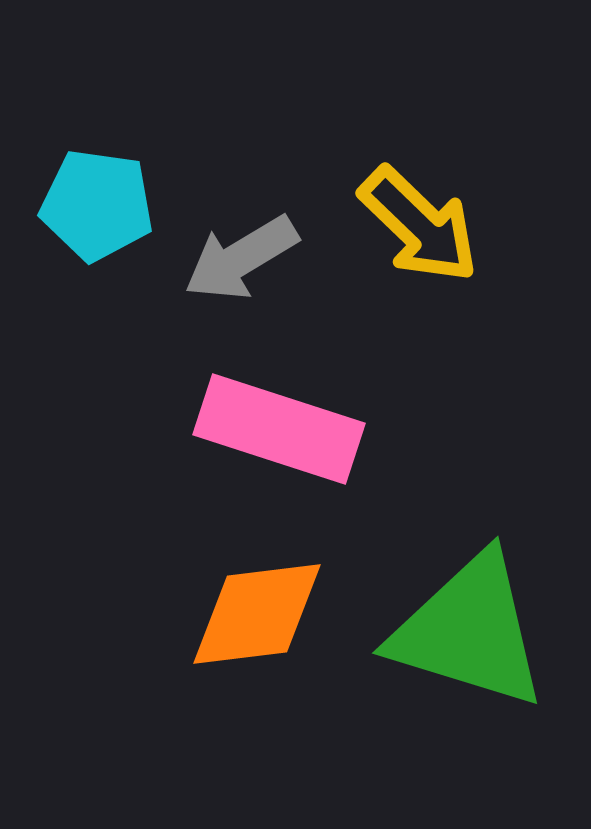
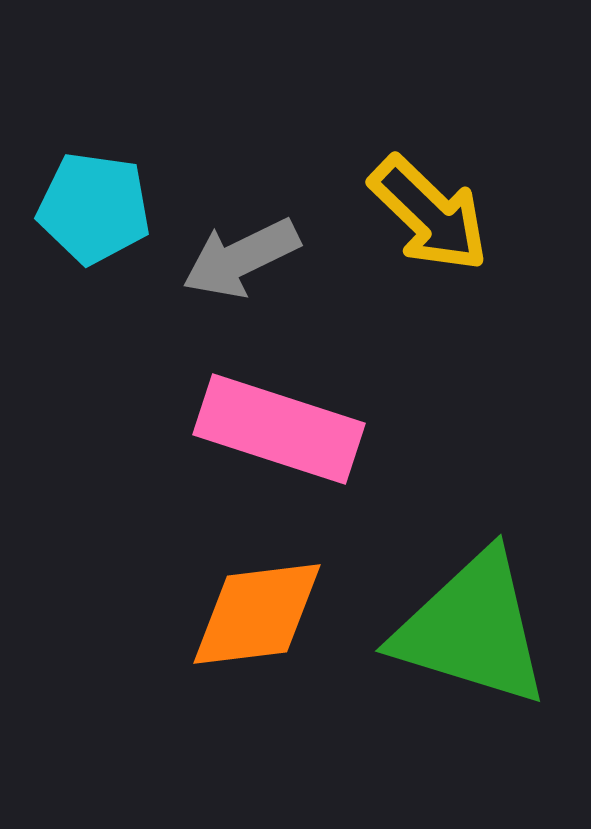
cyan pentagon: moved 3 px left, 3 px down
yellow arrow: moved 10 px right, 11 px up
gray arrow: rotated 5 degrees clockwise
green triangle: moved 3 px right, 2 px up
